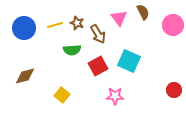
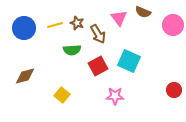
brown semicircle: rotated 140 degrees clockwise
